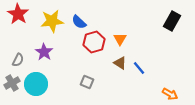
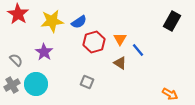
blue semicircle: rotated 77 degrees counterclockwise
gray semicircle: moved 2 px left; rotated 72 degrees counterclockwise
blue line: moved 1 px left, 18 px up
gray cross: moved 2 px down
